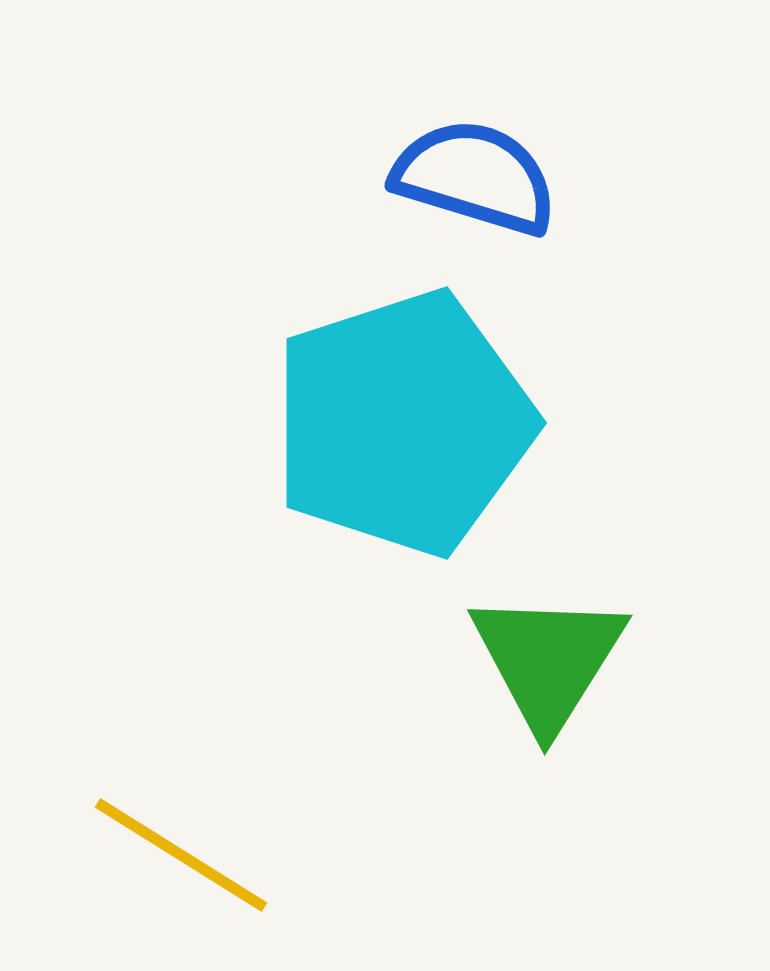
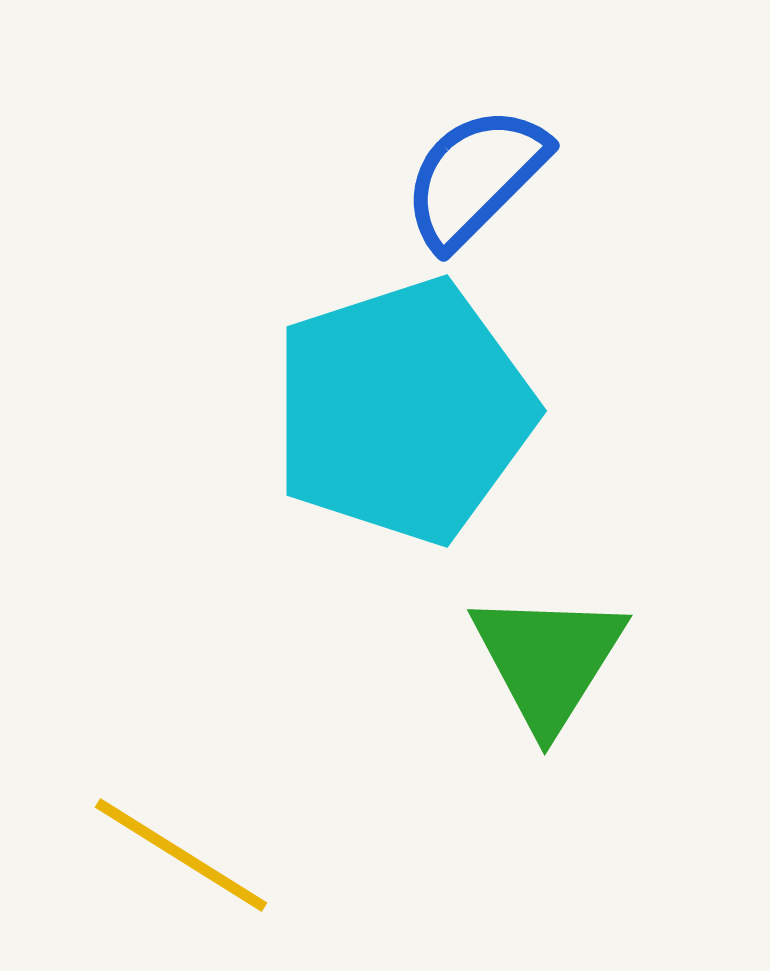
blue semicircle: rotated 62 degrees counterclockwise
cyan pentagon: moved 12 px up
